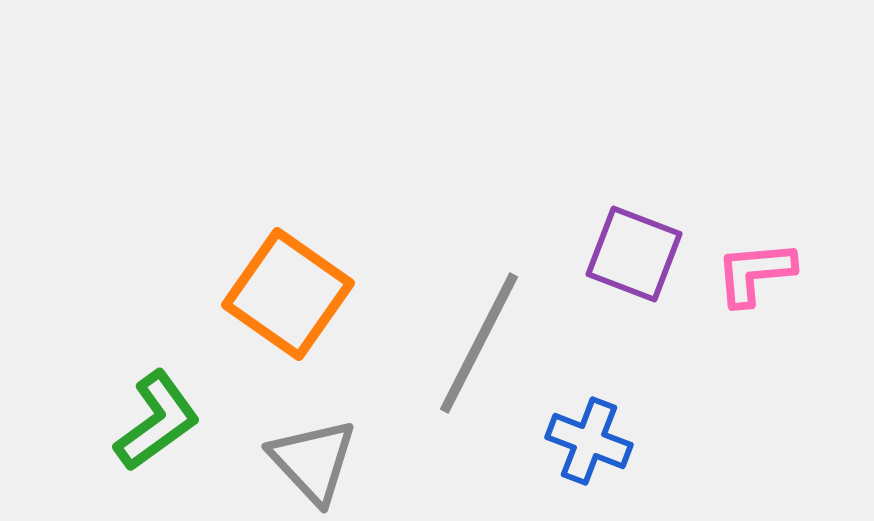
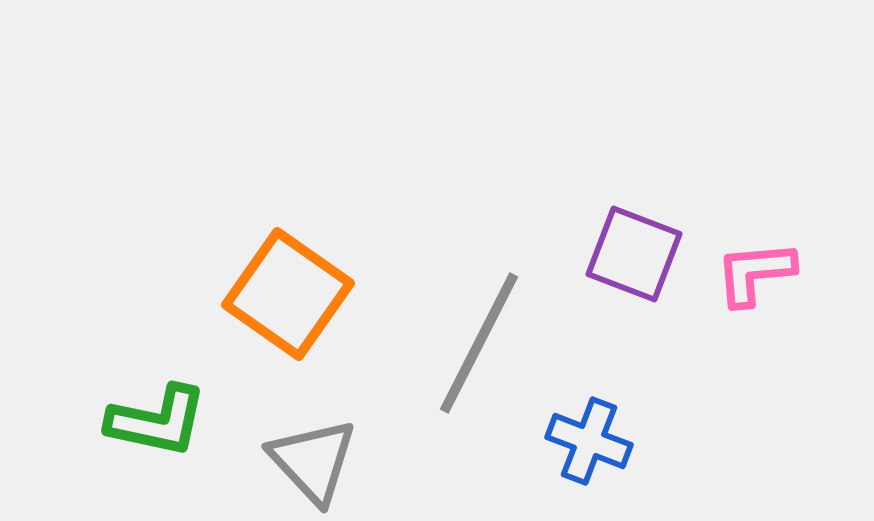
green L-shape: rotated 48 degrees clockwise
